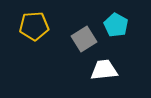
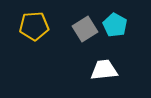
cyan pentagon: moved 1 px left
gray square: moved 1 px right, 10 px up
